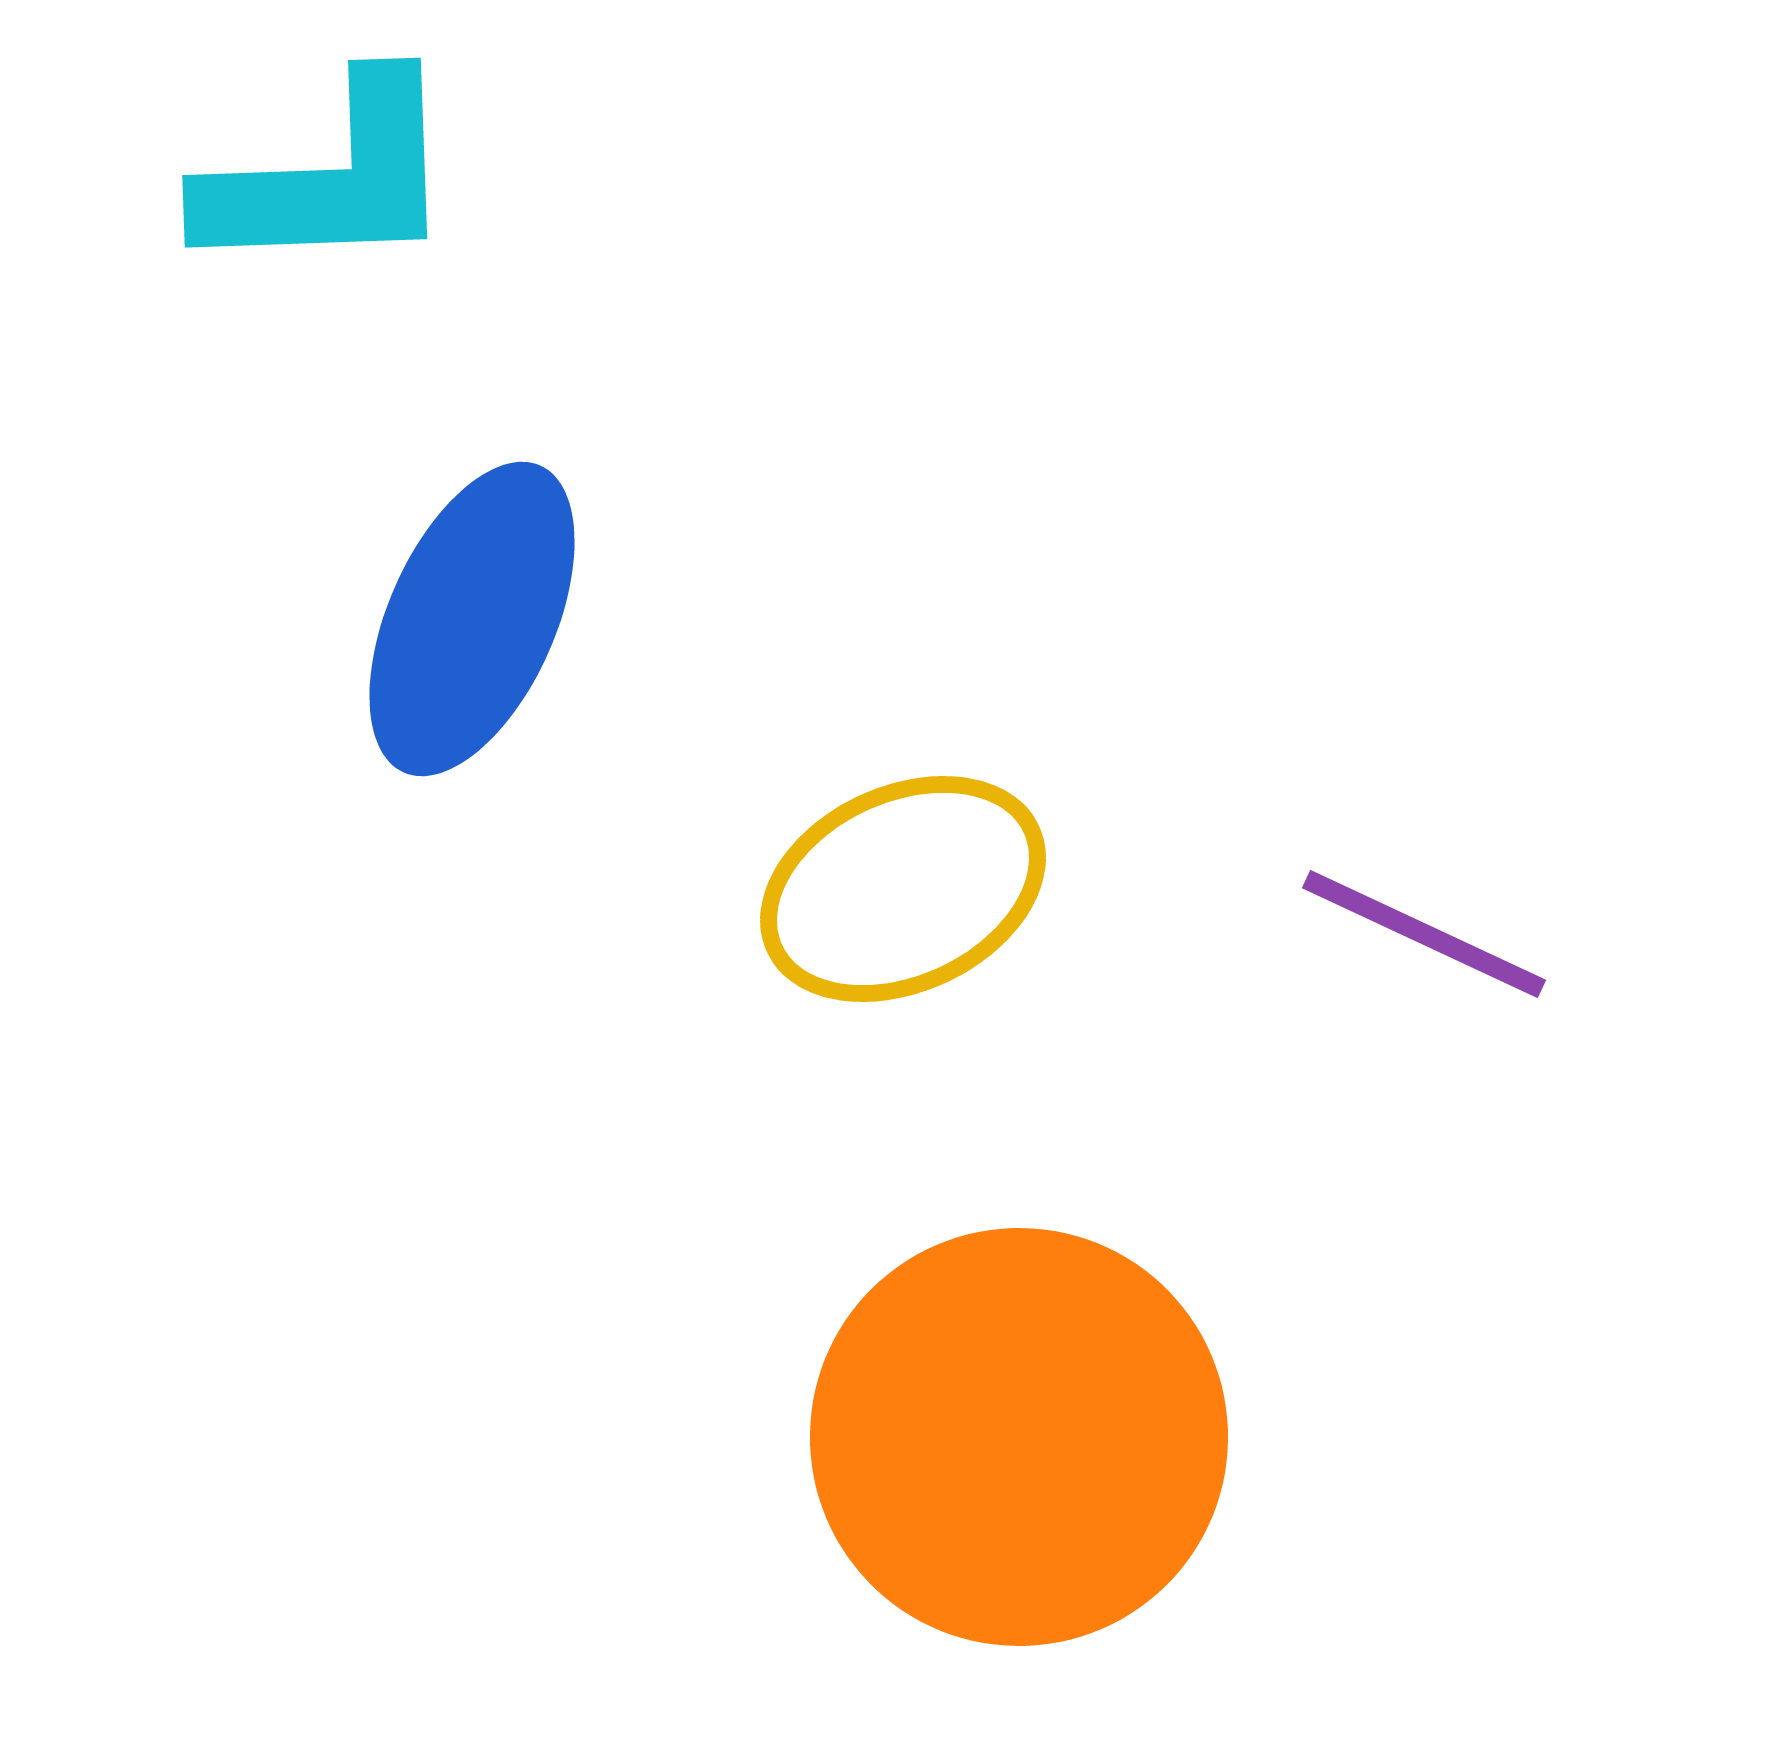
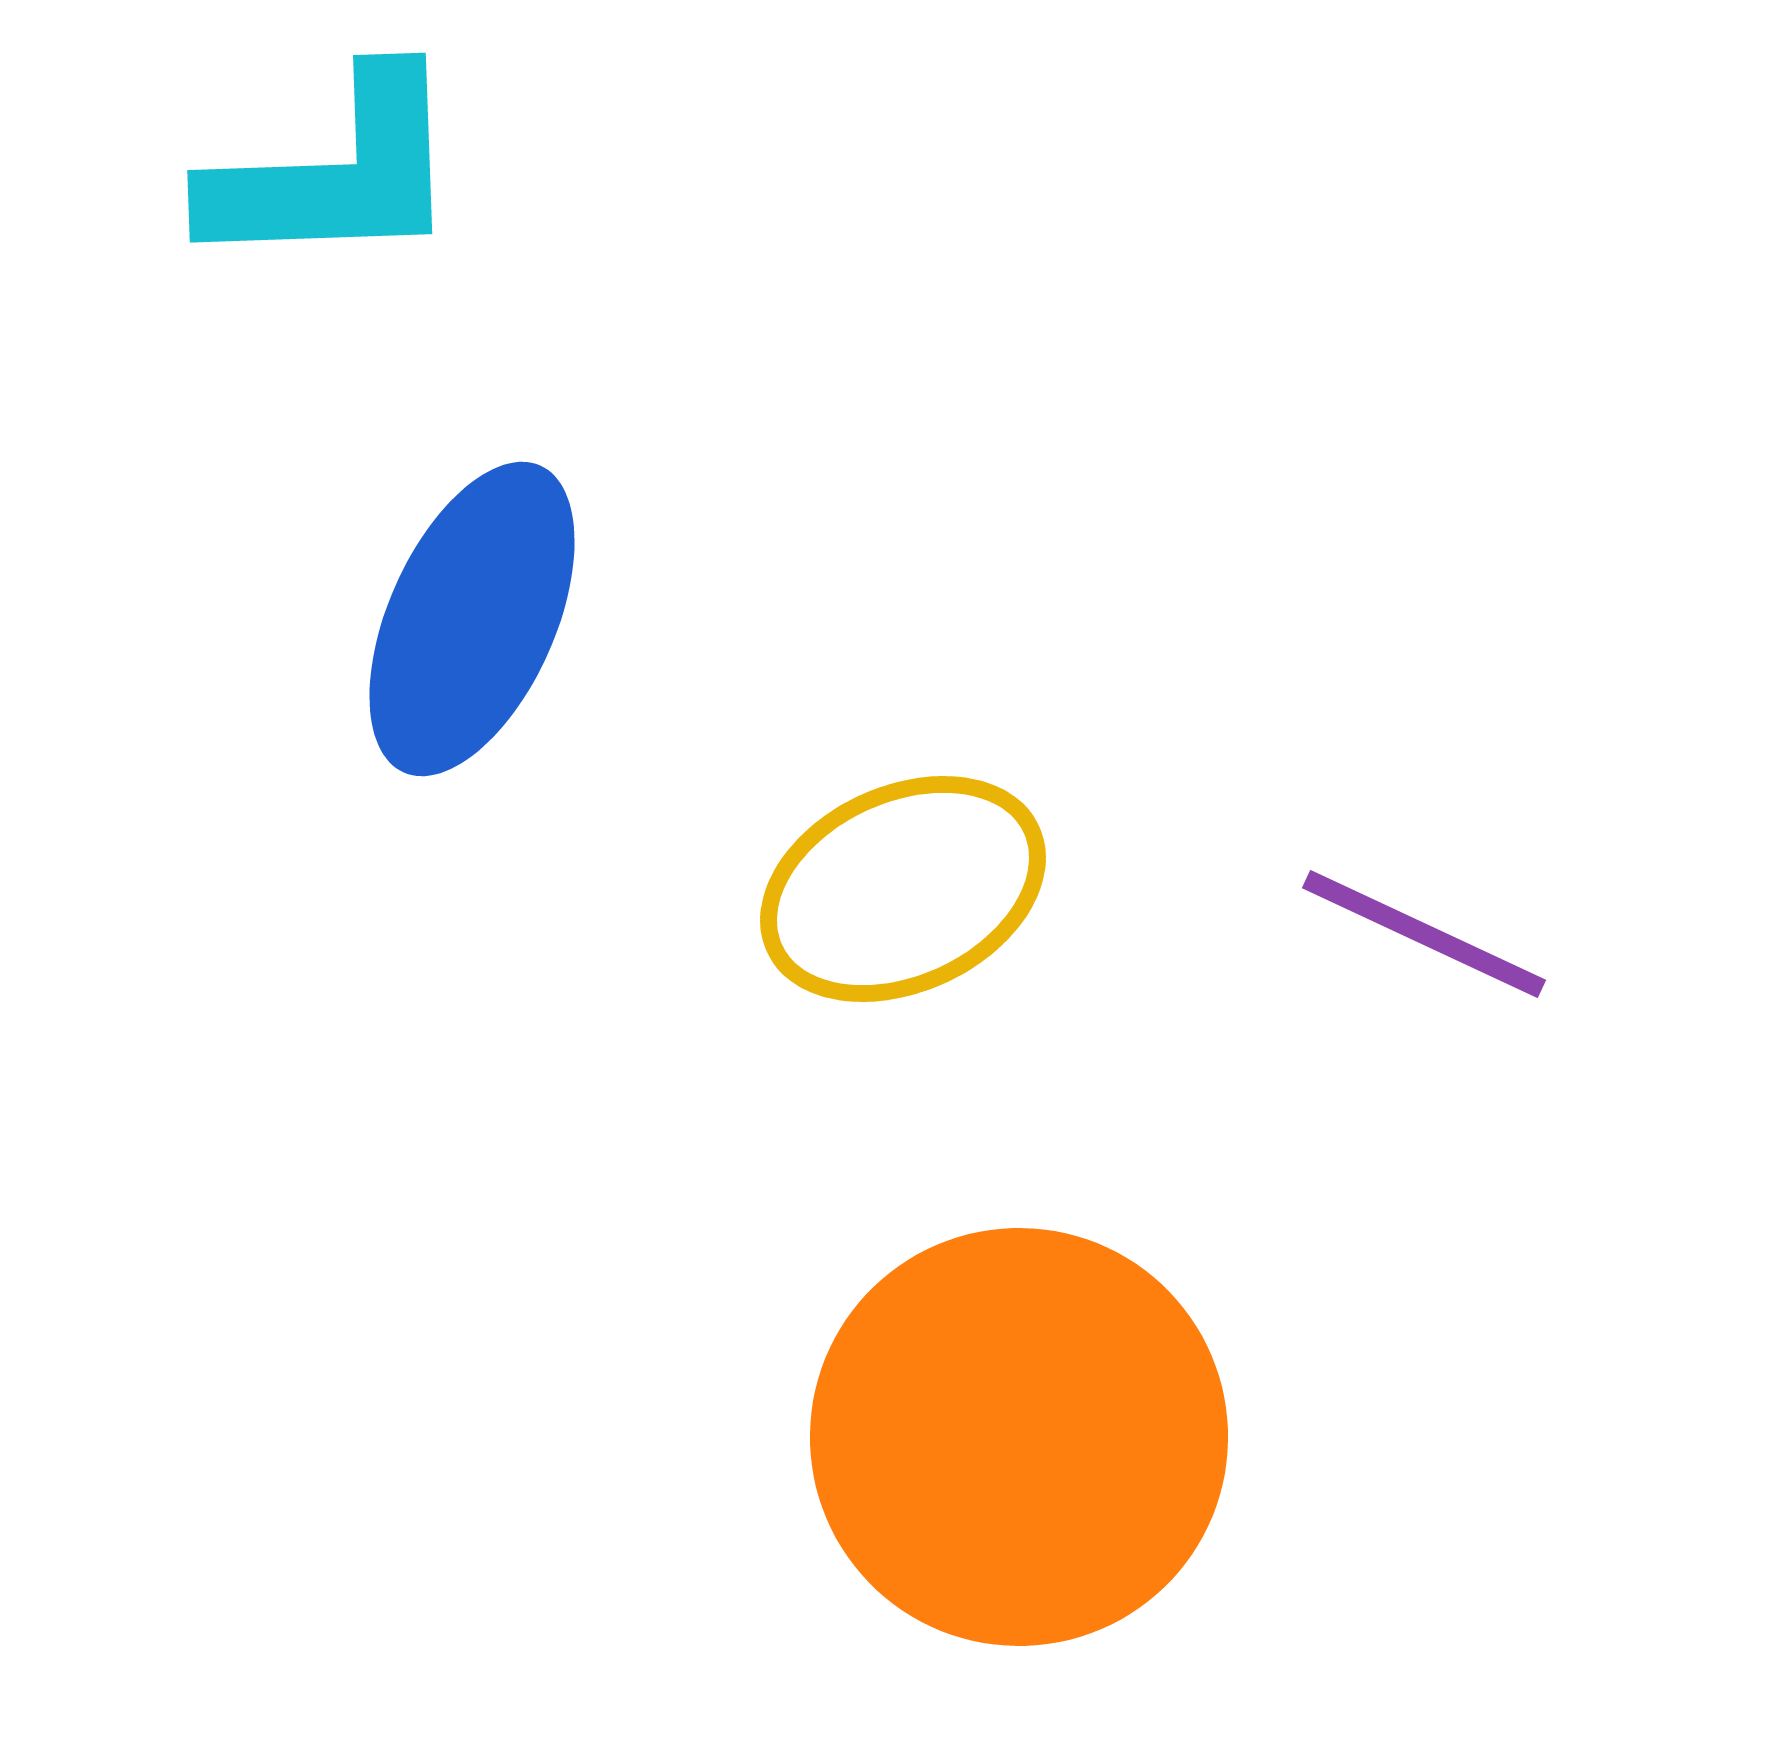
cyan L-shape: moved 5 px right, 5 px up
